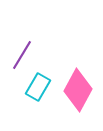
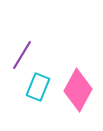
cyan rectangle: rotated 8 degrees counterclockwise
